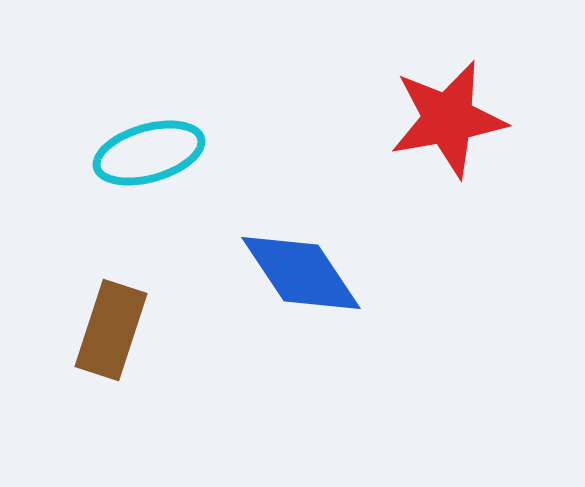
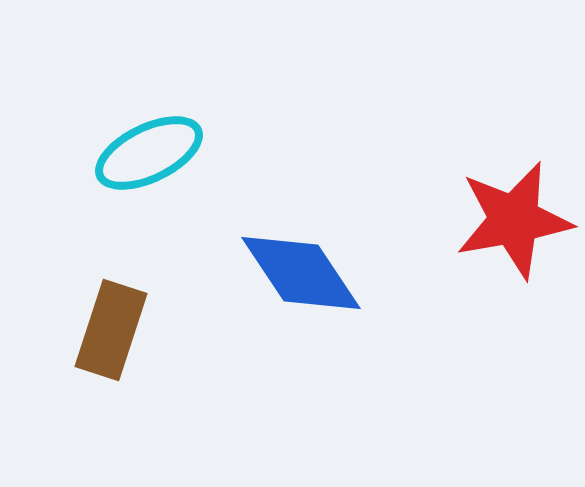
red star: moved 66 px right, 101 px down
cyan ellipse: rotated 10 degrees counterclockwise
